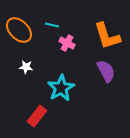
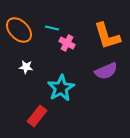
cyan line: moved 3 px down
purple semicircle: rotated 95 degrees clockwise
